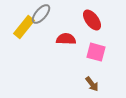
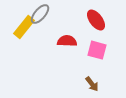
gray ellipse: moved 1 px left
red ellipse: moved 4 px right
red semicircle: moved 1 px right, 2 px down
pink square: moved 1 px right, 2 px up
